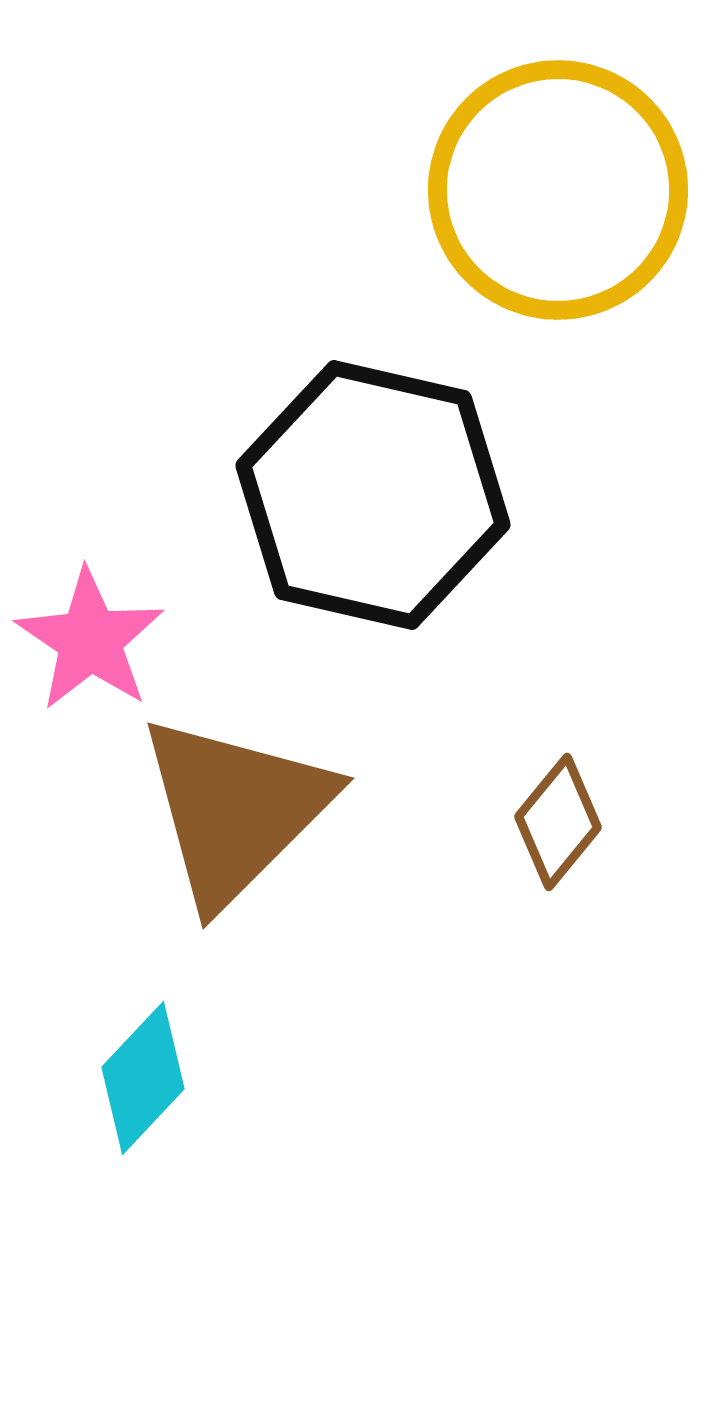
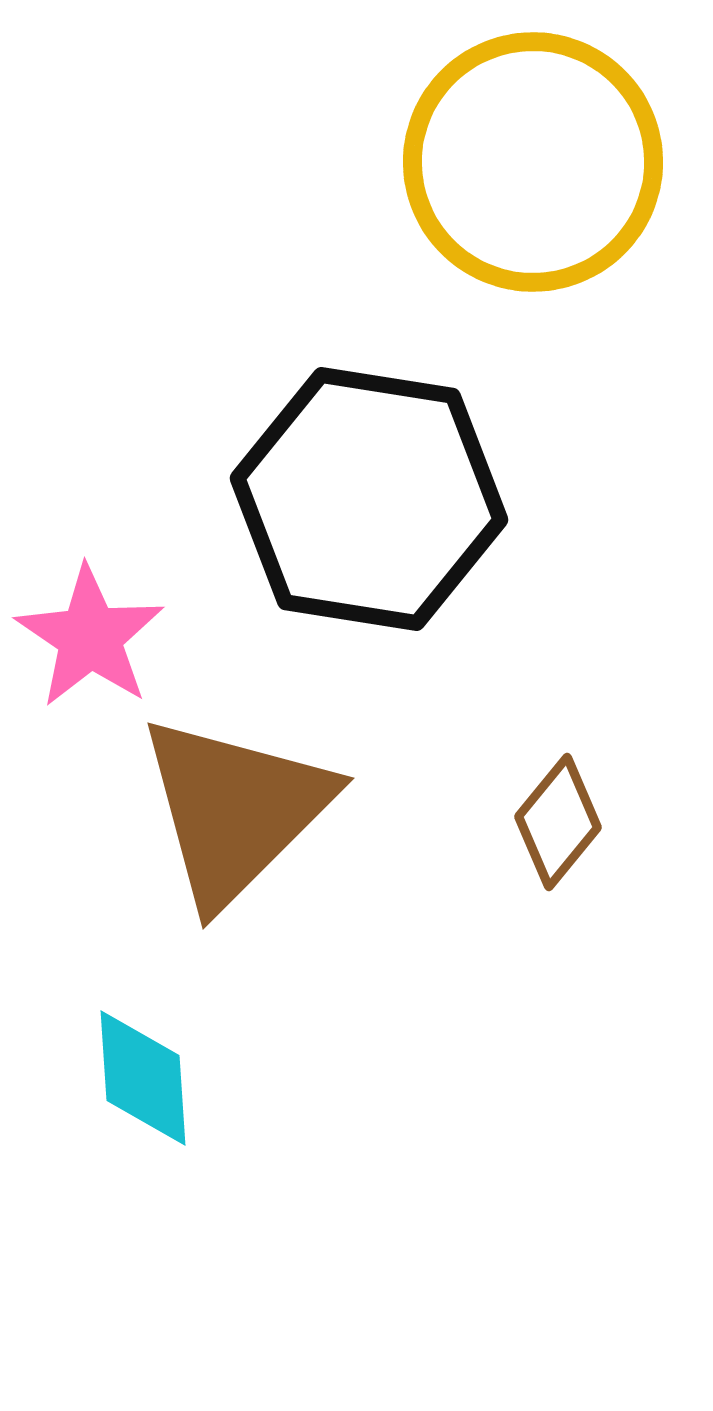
yellow circle: moved 25 px left, 28 px up
black hexagon: moved 4 px left, 4 px down; rotated 4 degrees counterclockwise
pink star: moved 3 px up
cyan diamond: rotated 47 degrees counterclockwise
